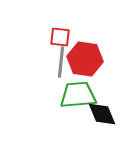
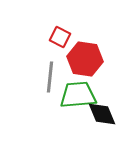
red square: rotated 20 degrees clockwise
gray line: moved 11 px left, 15 px down
